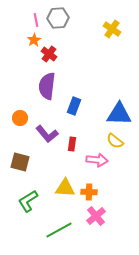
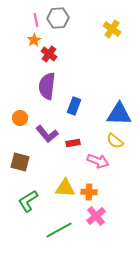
red rectangle: moved 1 px right, 1 px up; rotated 72 degrees clockwise
pink arrow: moved 1 px right, 1 px down; rotated 15 degrees clockwise
